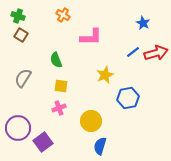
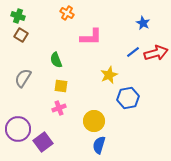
orange cross: moved 4 px right, 2 px up
yellow star: moved 4 px right
yellow circle: moved 3 px right
purple circle: moved 1 px down
blue semicircle: moved 1 px left, 1 px up
